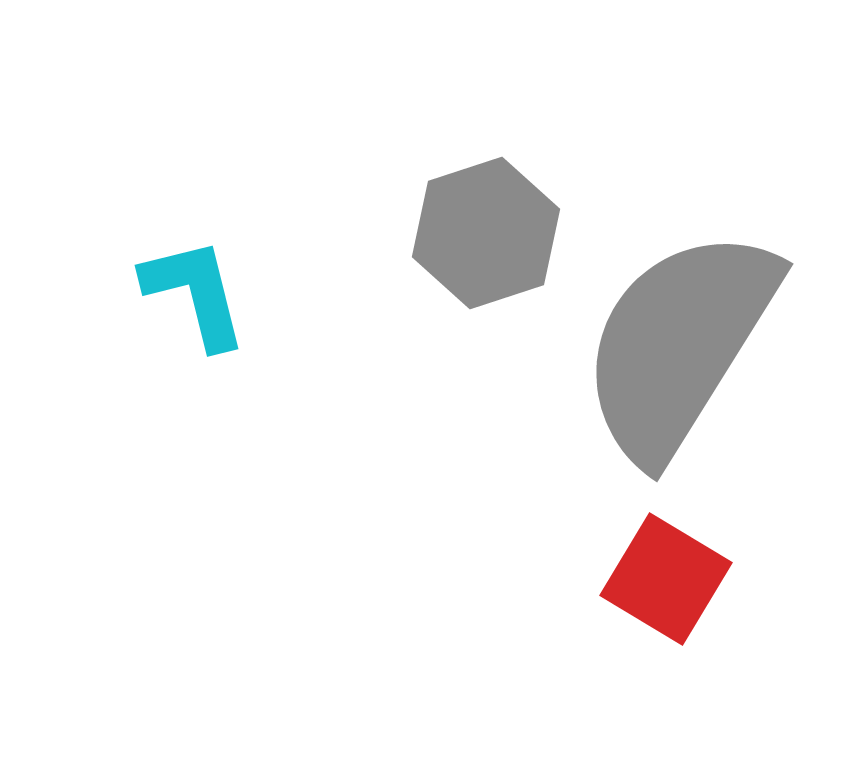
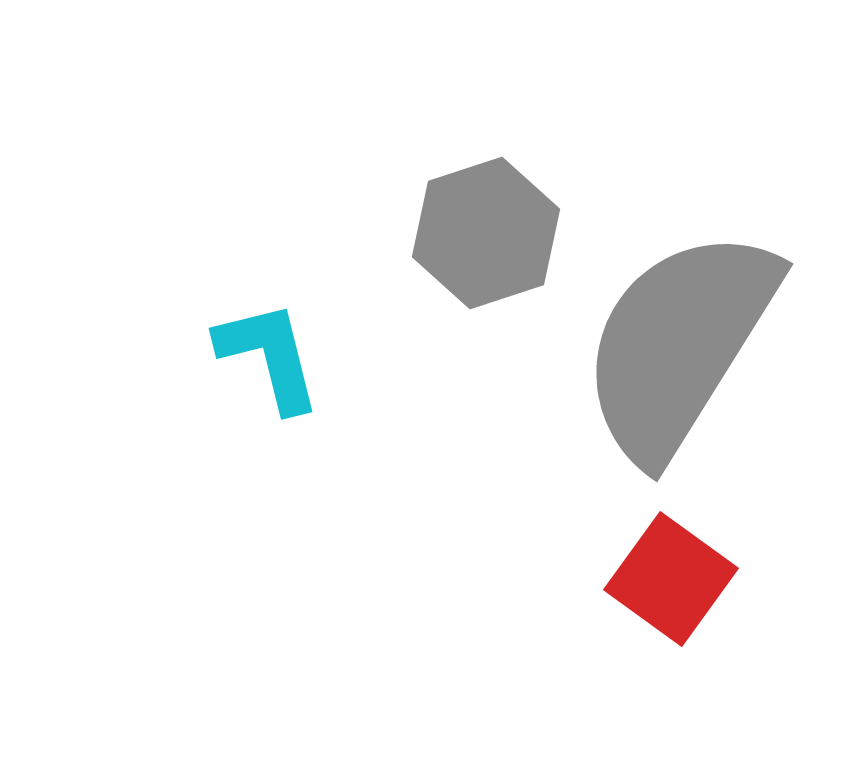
cyan L-shape: moved 74 px right, 63 px down
red square: moved 5 px right; rotated 5 degrees clockwise
